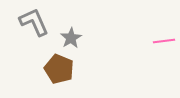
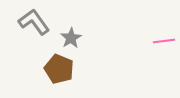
gray L-shape: rotated 12 degrees counterclockwise
